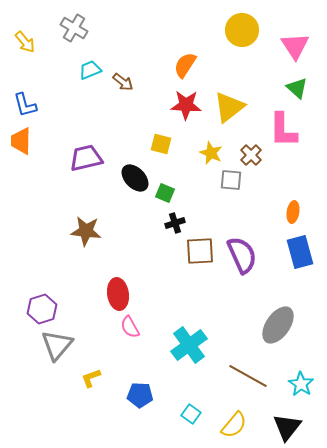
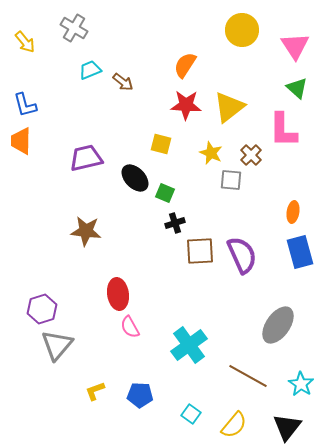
yellow L-shape: moved 4 px right, 13 px down
